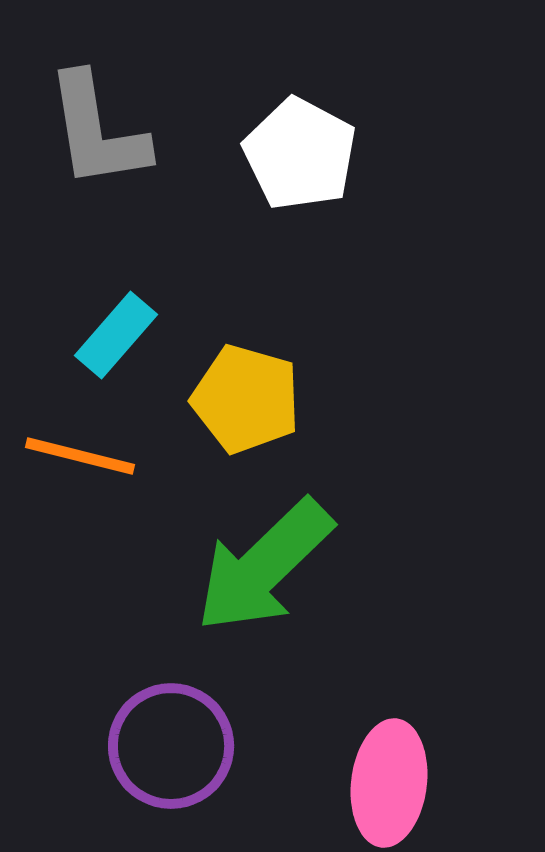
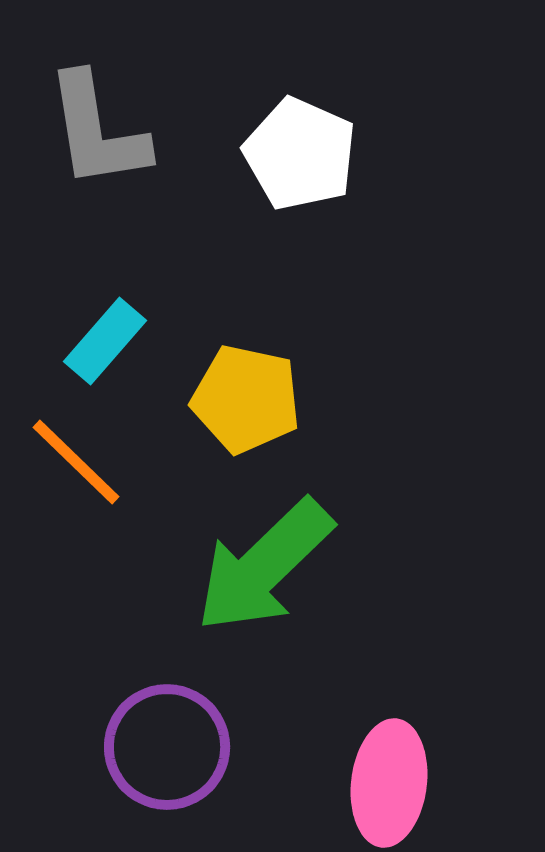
white pentagon: rotated 4 degrees counterclockwise
cyan rectangle: moved 11 px left, 6 px down
yellow pentagon: rotated 4 degrees counterclockwise
orange line: moved 4 px left, 6 px down; rotated 30 degrees clockwise
purple circle: moved 4 px left, 1 px down
